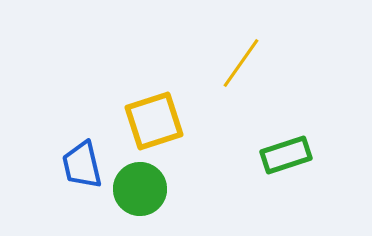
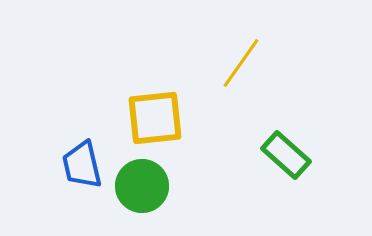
yellow square: moved 1 px right, 3 px up; rotated 12 degrees clockwise
green rectangle: rotated 60 degrees clockwise
green circle: moved 2 px right, 3 px up
